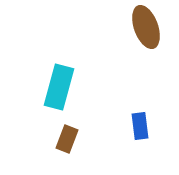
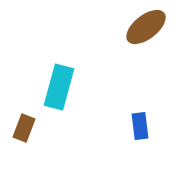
brown ellipse: rotated 72 degrees clockwise
brown rectangle: moved 43 px left, 11 px up
